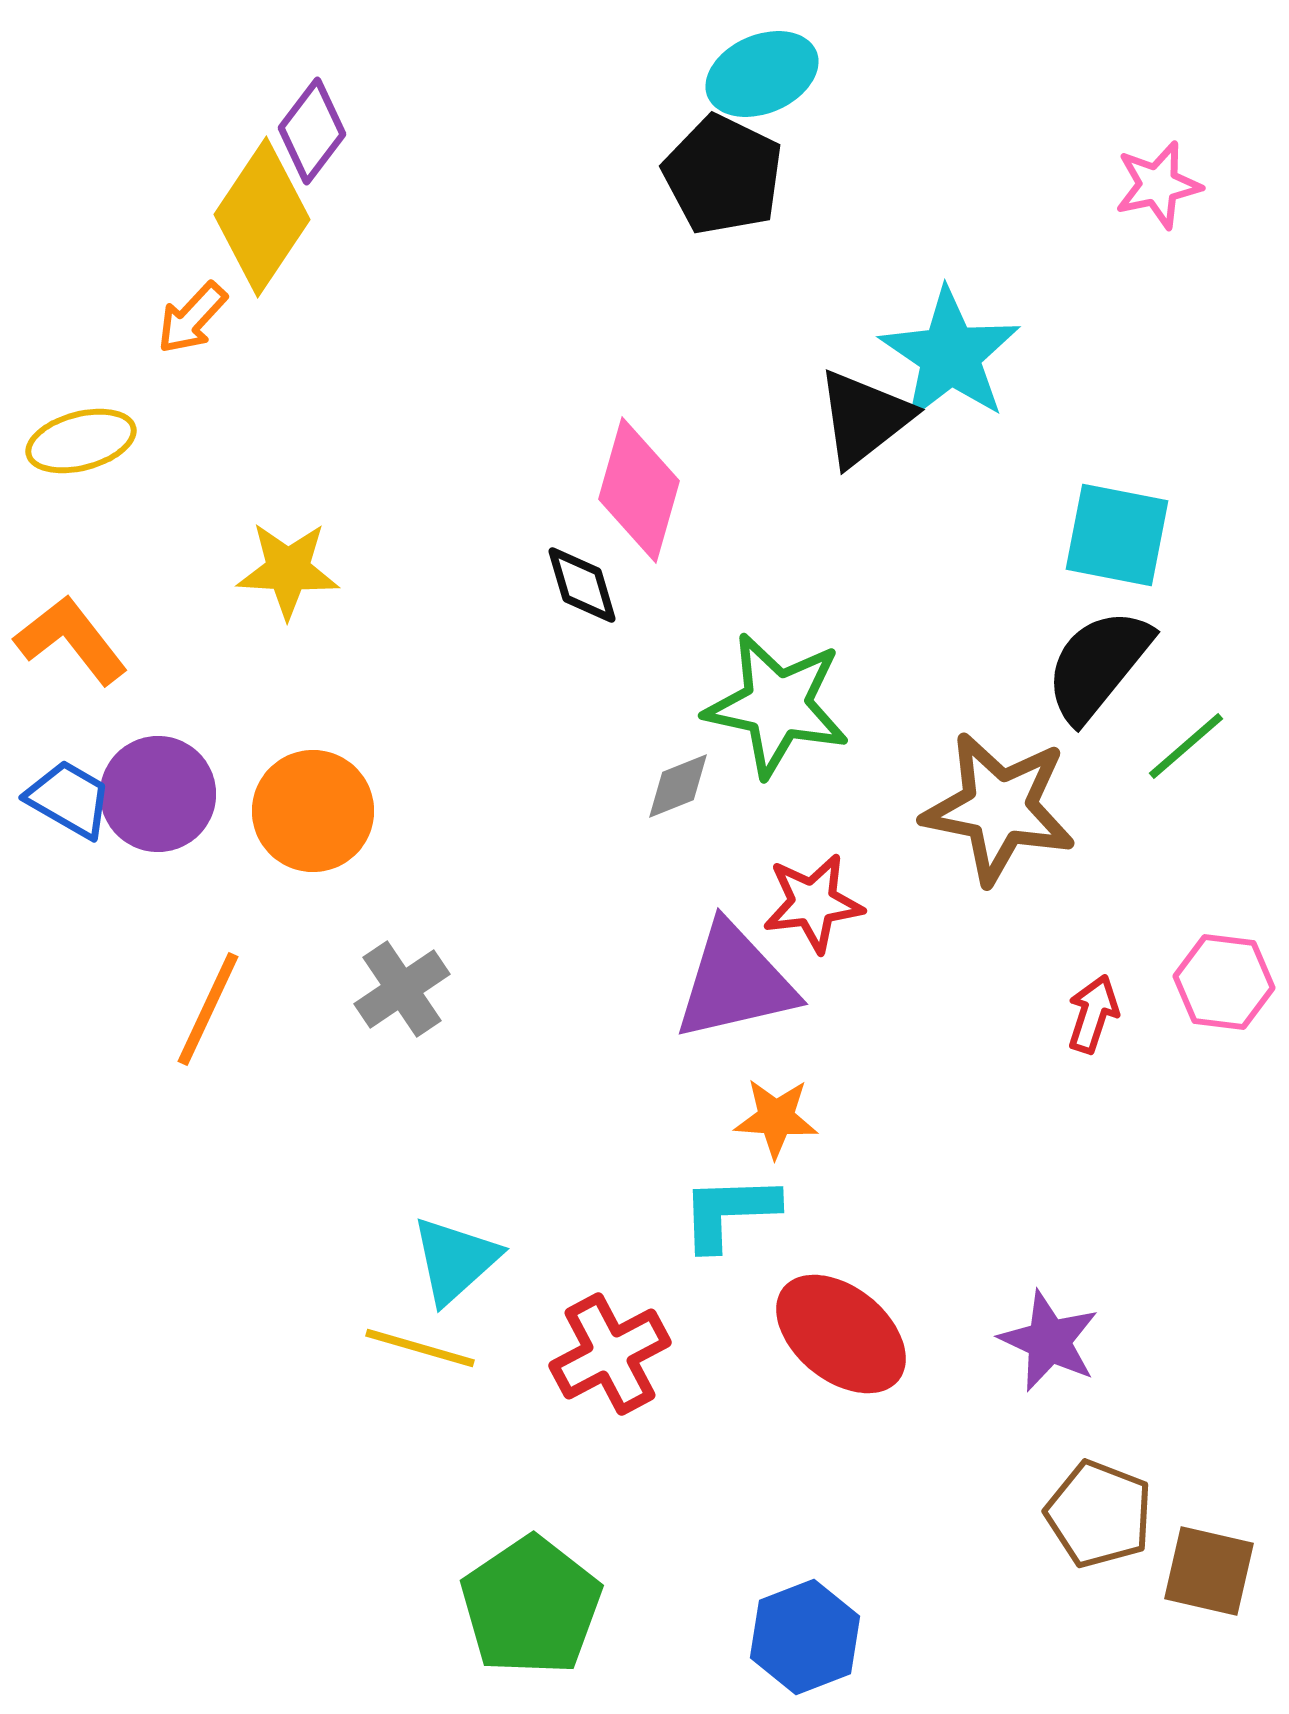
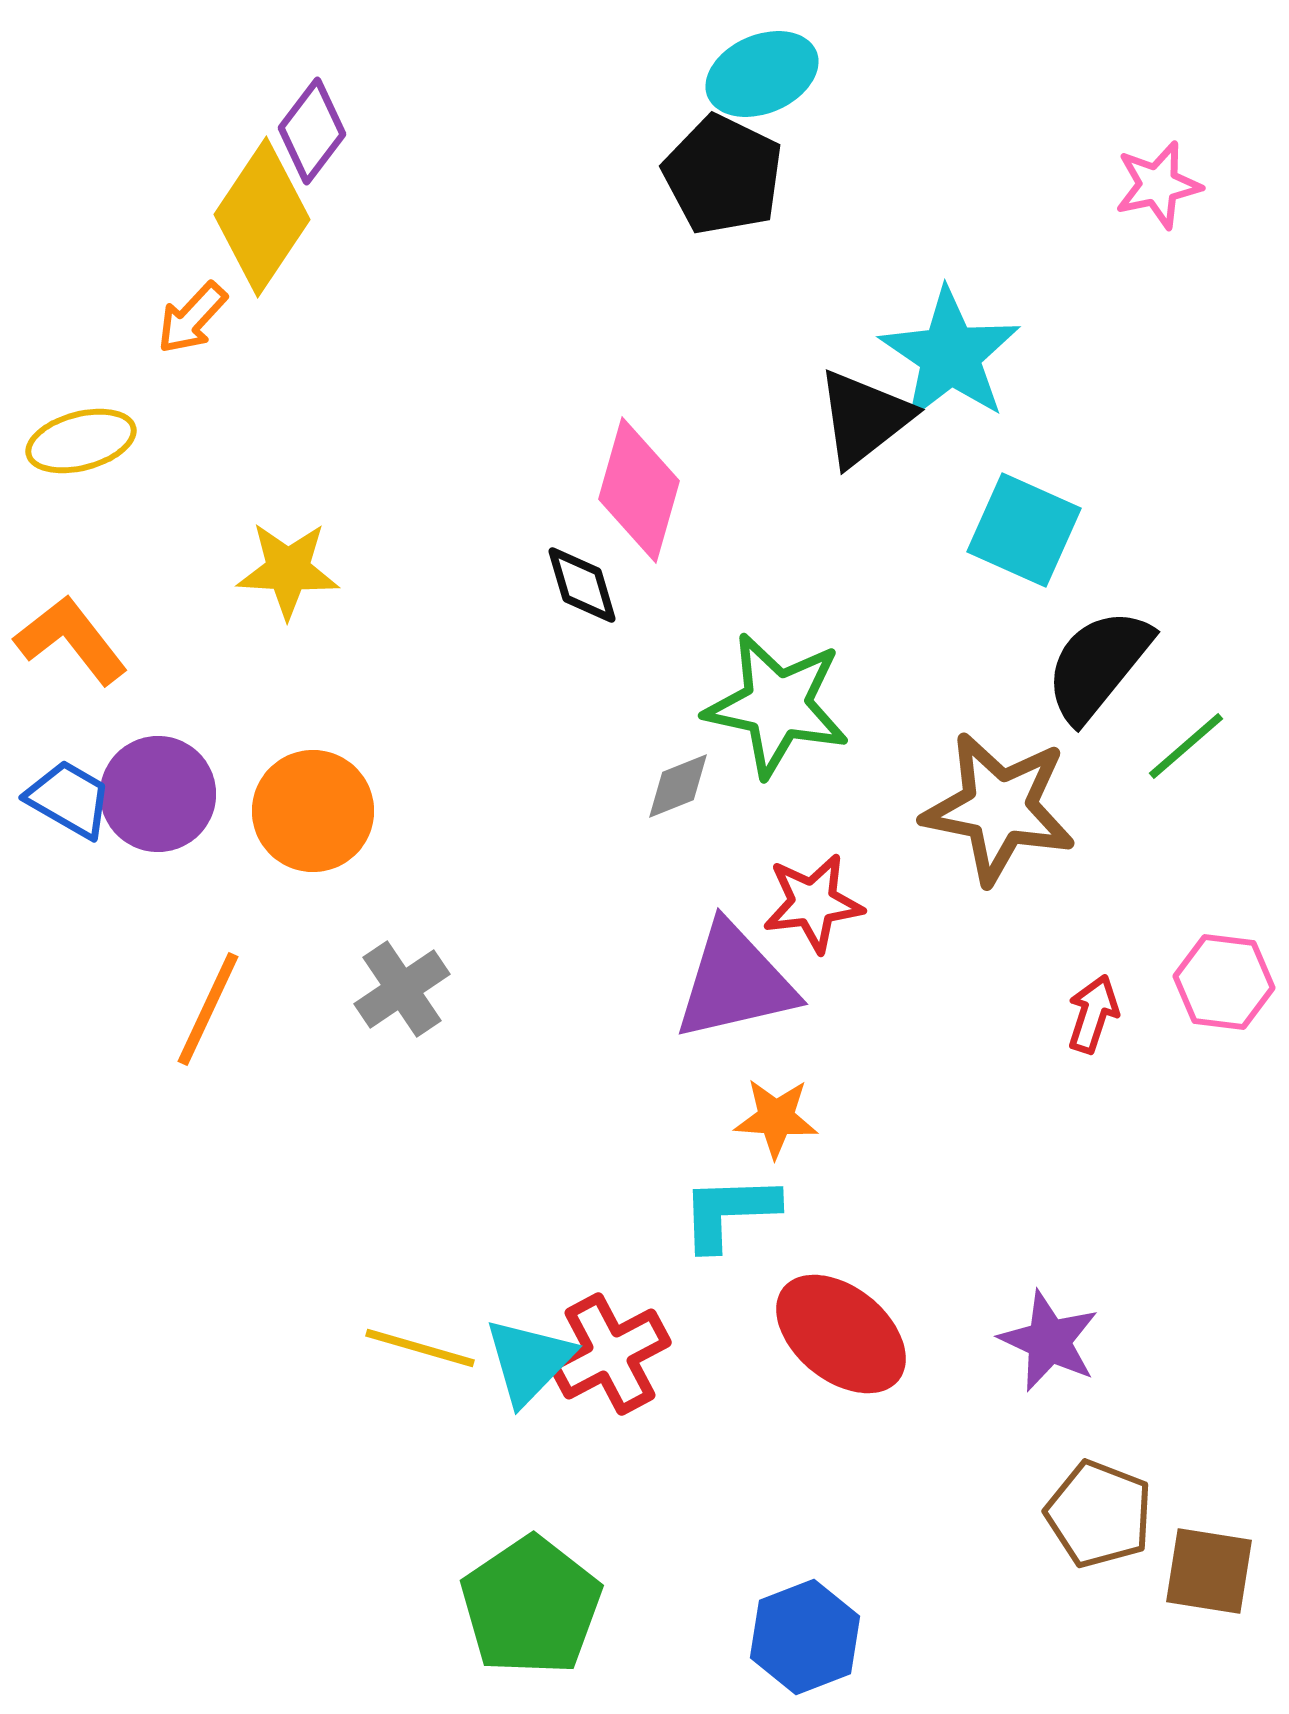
cyan square: moved 93 px left, 5 px up; rotated 13 degrees clockwise
cyan triangle: moved 74 px right, 101 px down; rotated 4 degrees counterclockwise
brown square: rotated 4 degrees counterclockwise
